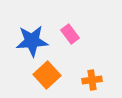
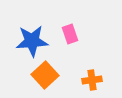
pink rectangle: rotated 18 degrees clockwise
orange square: moved 2 px left
